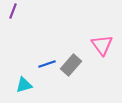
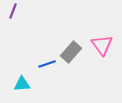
gray rectangle: moved 13 px up
cyan triangle: moved 2 px left, 1 px up; rotated 12 degrees clockwise
